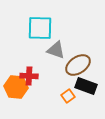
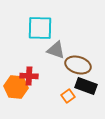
brown ellipse: rotated 50 degrees clockwise
